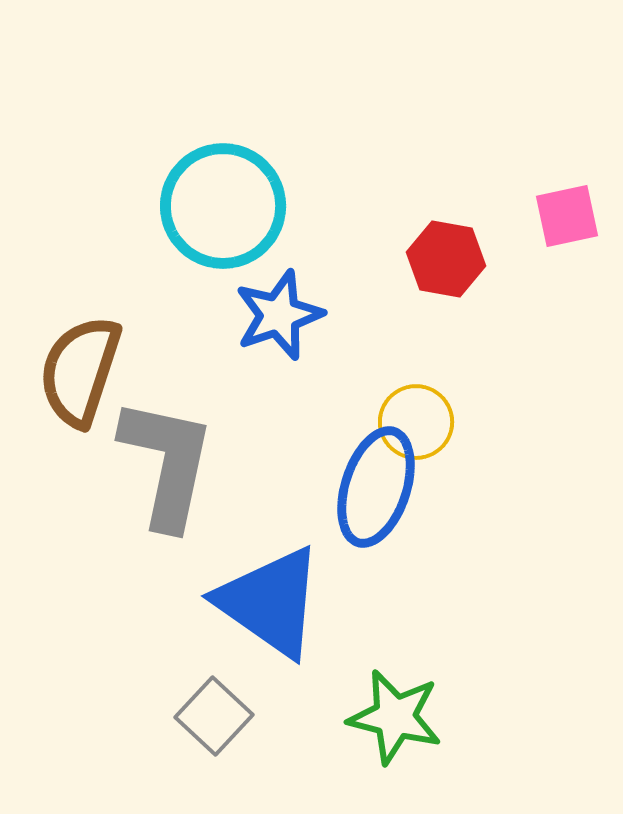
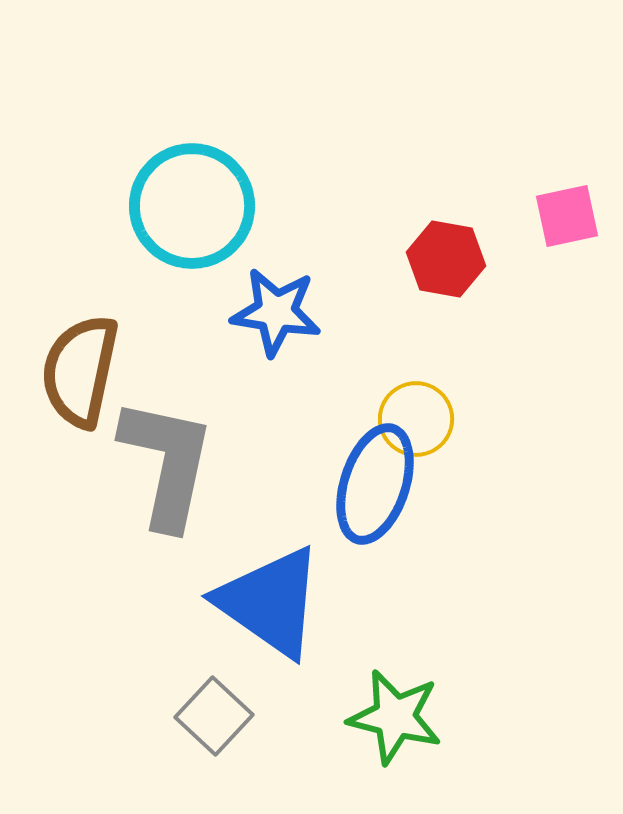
cyan circle: moved 31 px left
blue star: moved 3 px left, 3 px up; rotated 28 degrees clockwise
brown semicircle: rotated 6 degrees counterclockwise
yellow circle: moved 3 px up
blue ellipse: moved 1 px left, 3 px up
